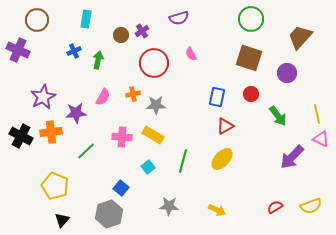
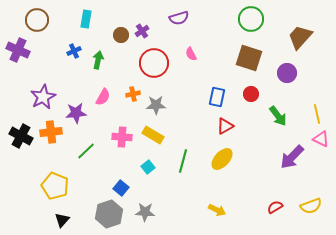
gray star at (169, 206): moved 24 px left, 6 px down
